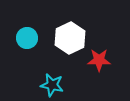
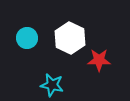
white hexagon: rotated 8 degrees counterclockwise
